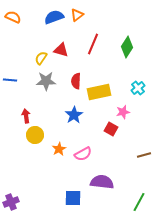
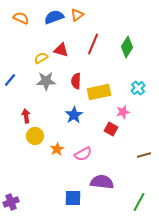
orange semicircle: moved 8 px right, 1 px down
yellow semicircle: rotated 24 degrees clockwise
blue line: rotated 56 degrees counterclockwise
yellow circle: moved 1 px down
orange star: moved 2 px left
